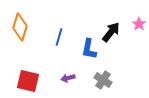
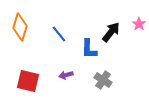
blue line: moved 3 px up; rotated 54 degrees counterclockwise
blue L-shape: rotated 10 degrees counterclockwise
purple arrow: moved 2 px left, 3 px up
